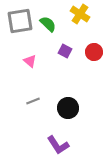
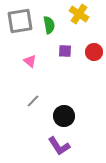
yellow cross: moved 1 px left
green semicircle: moved 1 px right, 1 px down; rotated 36 degrees clockwise
purple square: rotated 24 degrees counterclockwise
gray line: rotated 24 degrees counterclockwise
black circle: moved 4 px left, 8 px down
purple L-shape: moved 1 px right, 1 px down
